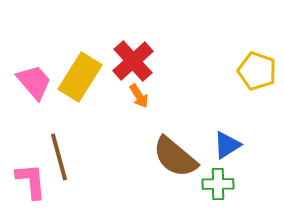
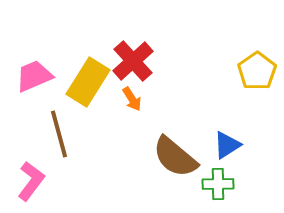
yellow pentagon: rotated 18 degrees clockwise
yellow rectangle: moved 8 px right, 5 px down
pink trapezoid: moved 6 px up; rotated 72 degrees counterclockwise
orange arrow: moved 7 px left, 3 px down
brown line: moved 23 px up
pink L-shape: rotated 42 degrees clockwise
